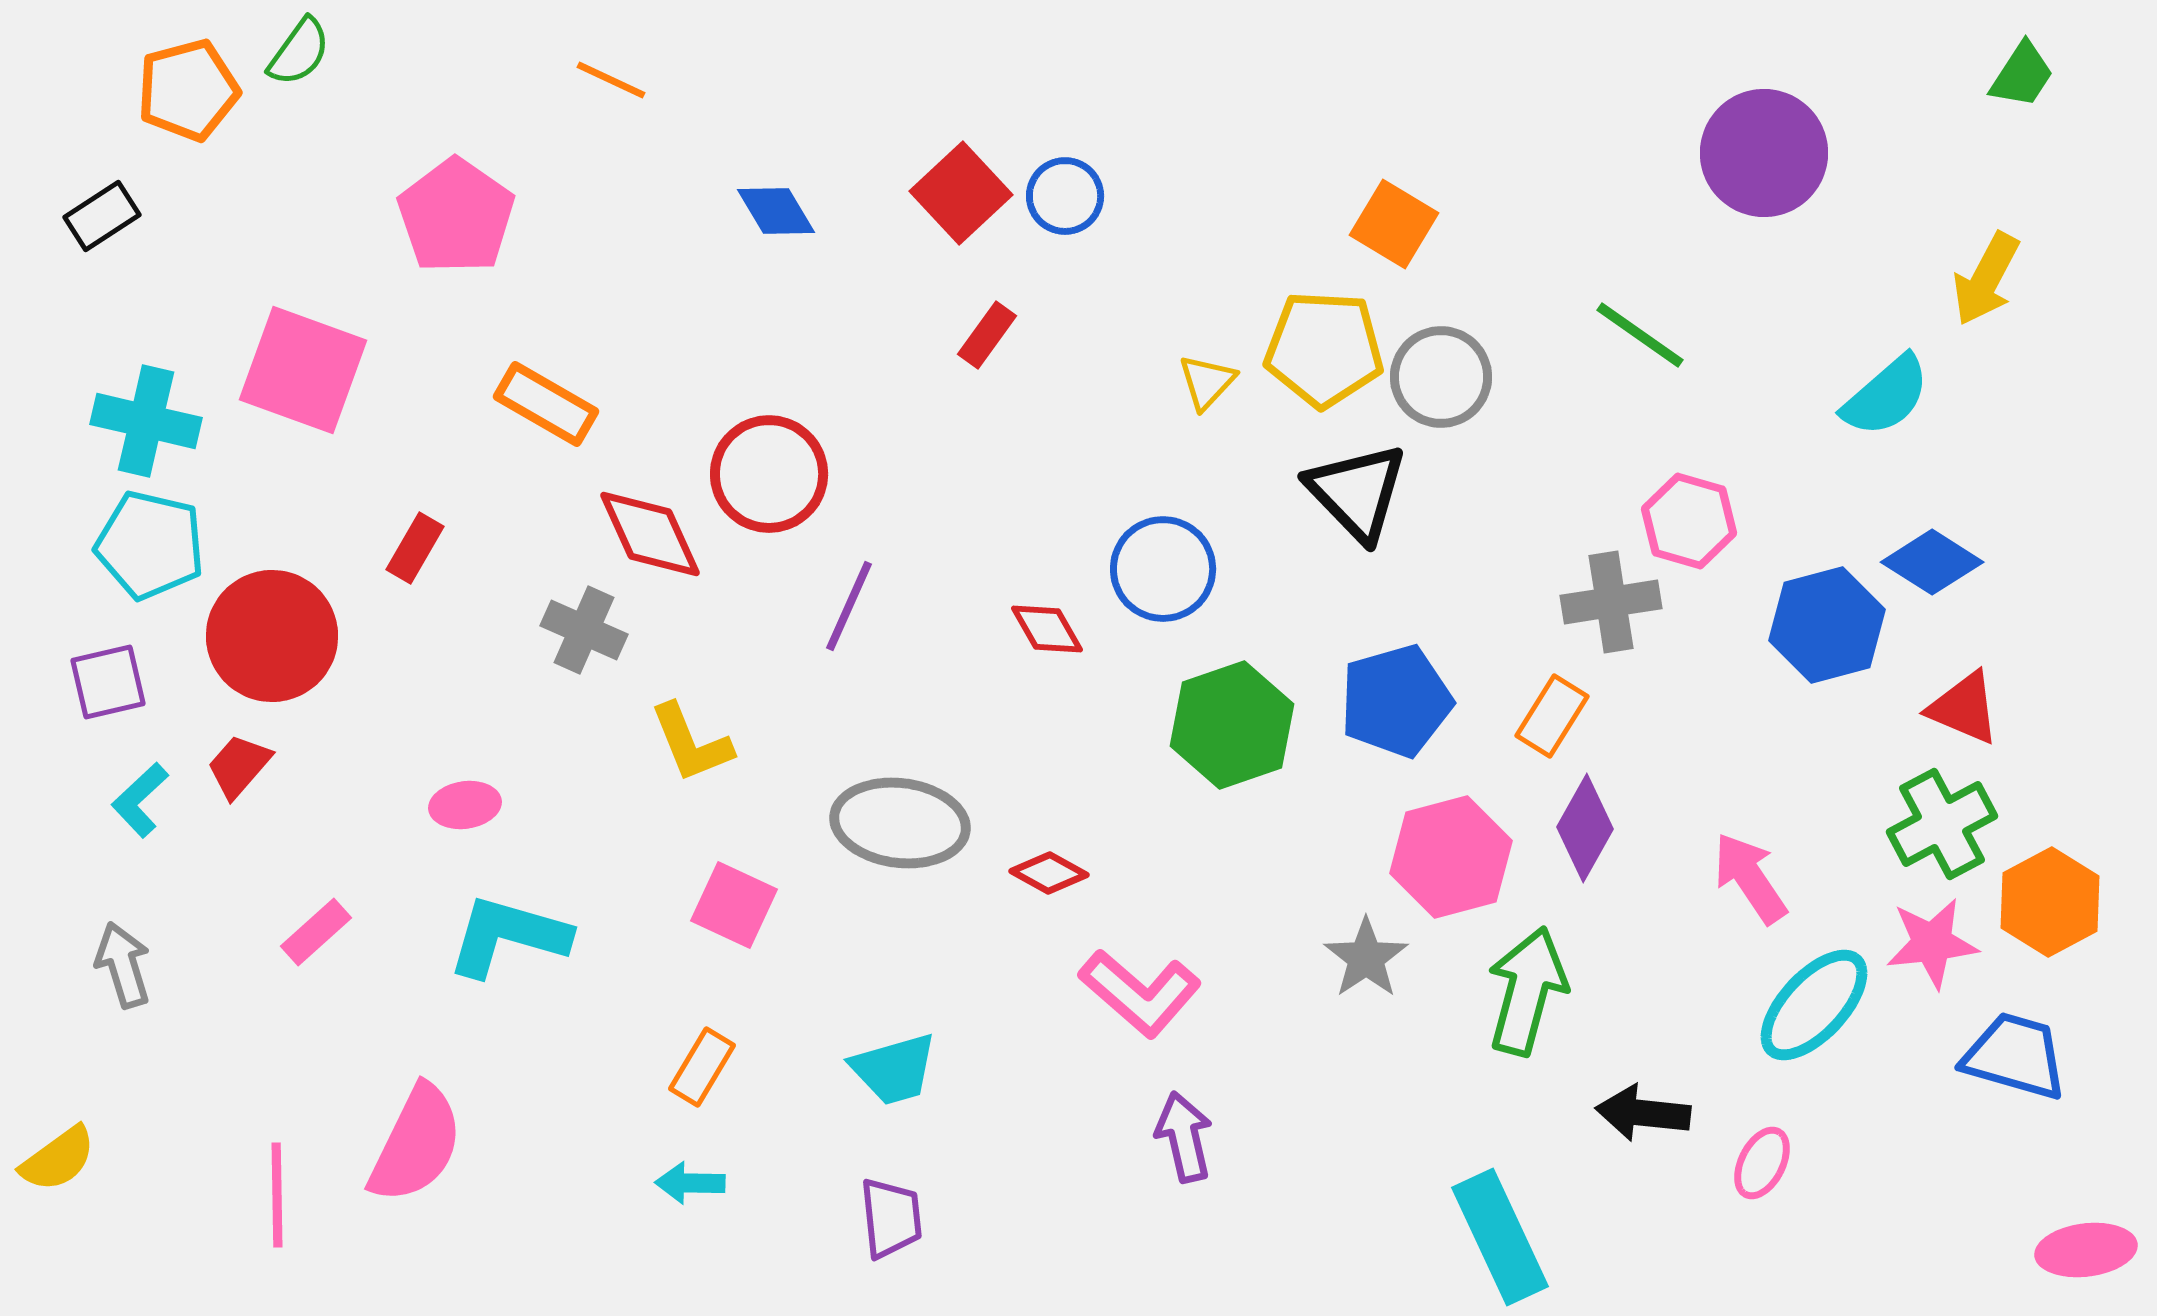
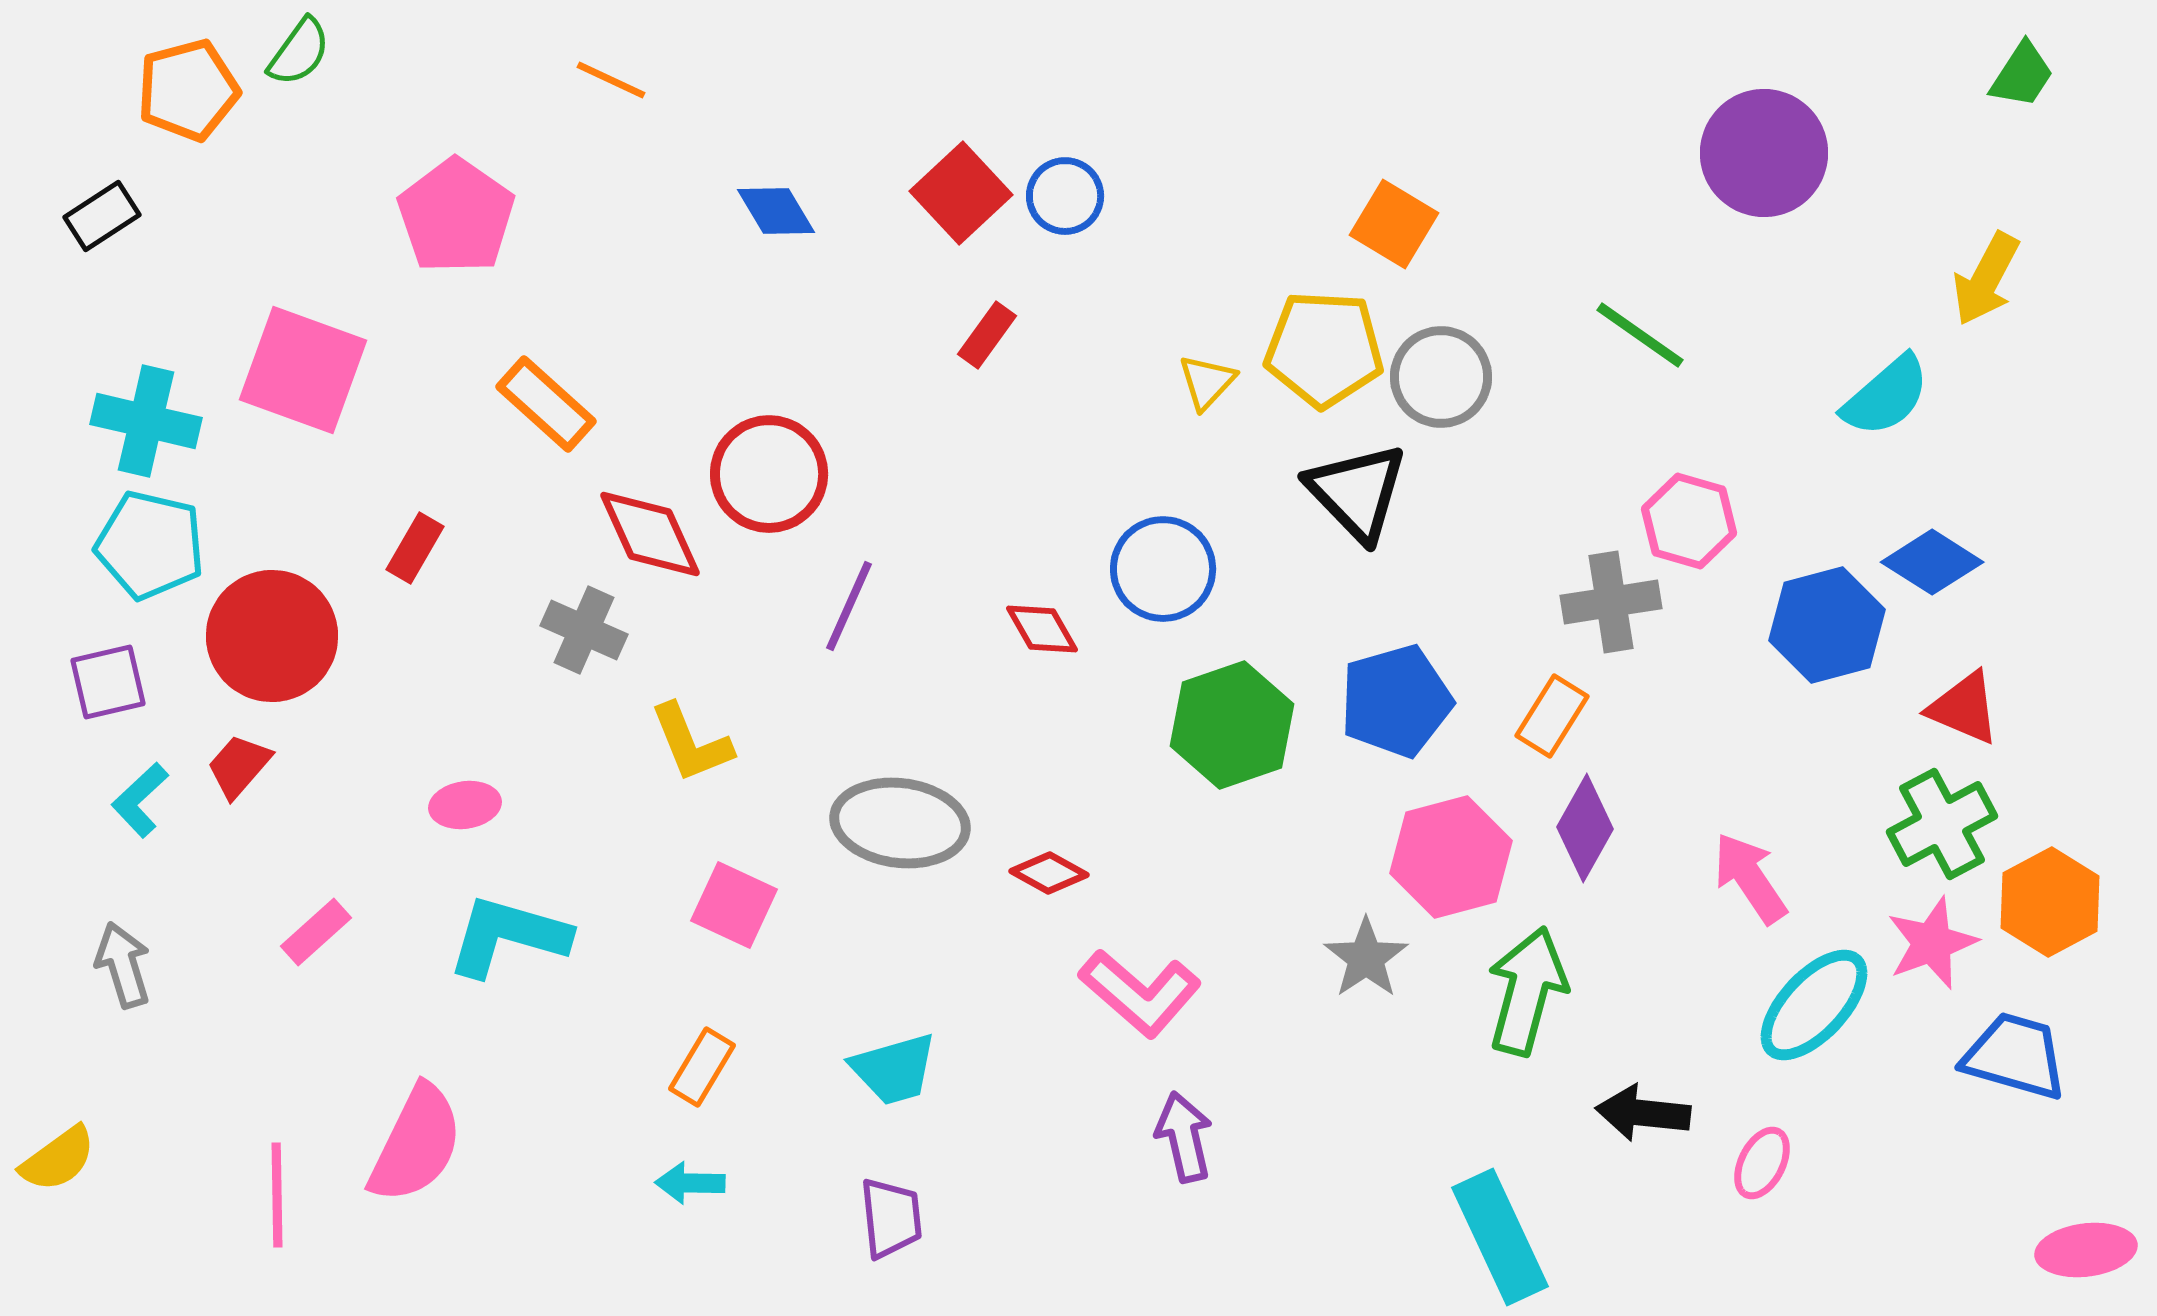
orange rectangle at (546, 404): rotated 12 degrees clockwise
red diamond at (1047, 629): moved 5 px left
pink star at (1932, 943): rotated 14 degrees counterclockwise
